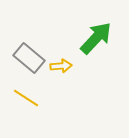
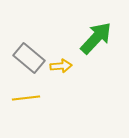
yellow line: rotated 40 degrees counterclockwise
